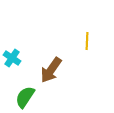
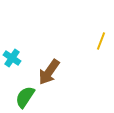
yellow line: moved 14 px right; rotated 18 degrees clockwise
brown arrow: moved 2 px left, 2 px down
